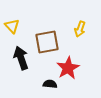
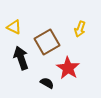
yellow triangle: moved 2 px right, 1 px down; rotated 21 degrees counterclockwise
brown square: rotated 20 degrees counterclockwise
red star: rotated 10 degrees counterclockwise
black semicircle: moved 3 px left, 1 px up; rotated 24 degrees clockwise
